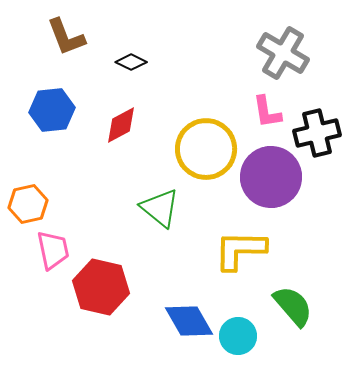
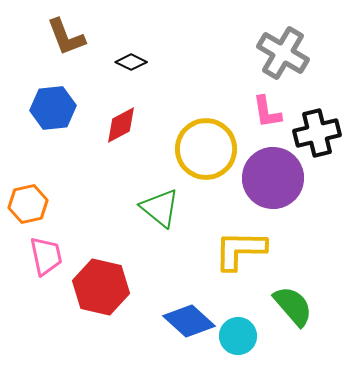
blue hexagon: moved 1 px right, 2 px up
purple circle: moved 2 px right, 1 px down
pink trapezoid: moved 7 px left, 6 px down
blue diamond: rotated 18 degrees counterclockwise
